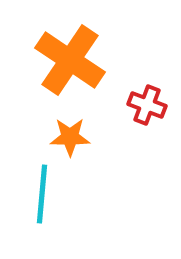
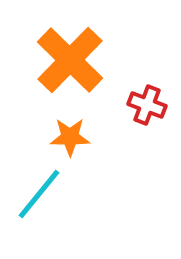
orange cross: rotated 10 degrees clockwise
cyan line: moved 3 px left; rotated 34 degrees clockwise
